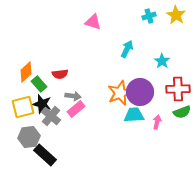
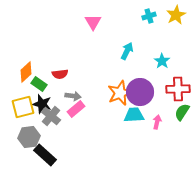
yellow star: rotated 12 degrees clockwise
pink triangle: rotated 42 degrees clockwise
cyan arrow: moved 2 px down
green rectangle: rotated 14 degrees counterclockwise
green semicircle: rotated 144 degrees clockwise
